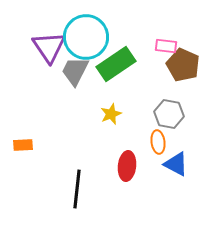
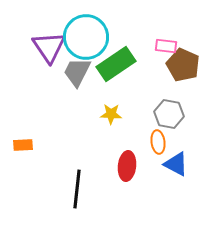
gray trapezoid: moved 2 px right, 1 px down
yellow star: rotated 25 degrees clockwise
